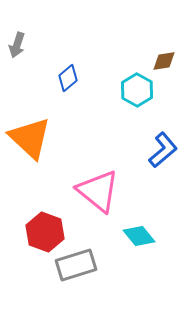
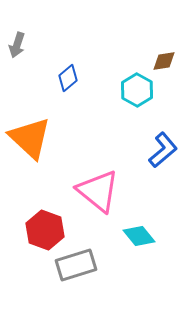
red hexagon: moved 2 px up
